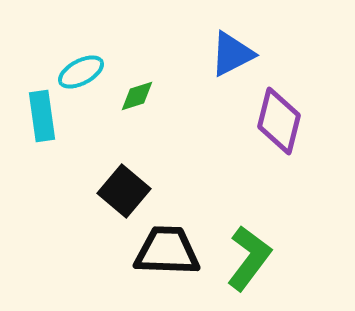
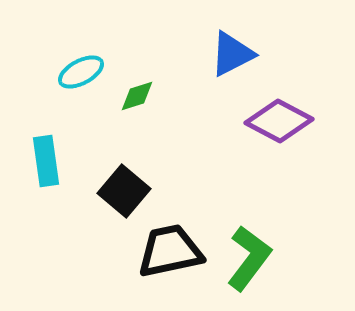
cyan rectangle: moved 4 px right, 45 px down
purple diamond: rotated 76 degrees counterclockwise
black trapezoid: moved 3 px right; rotated 14 degrees counterclockwise
